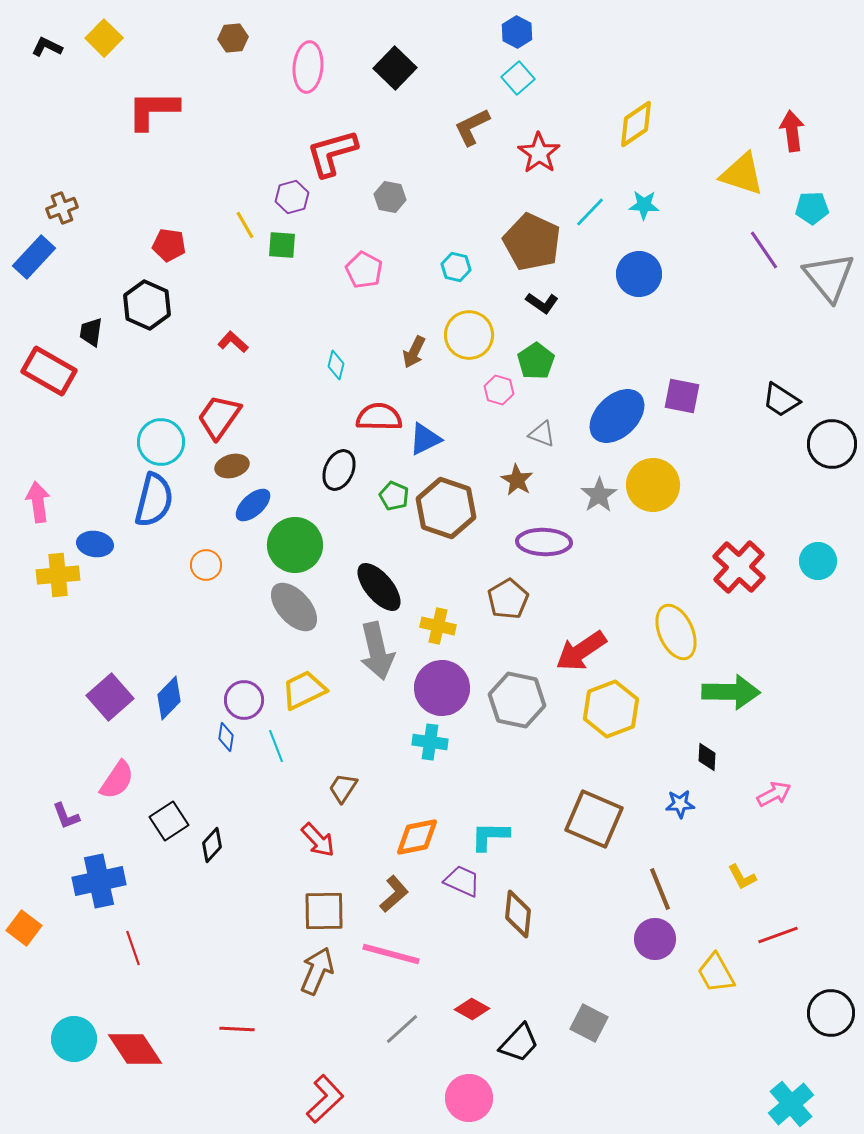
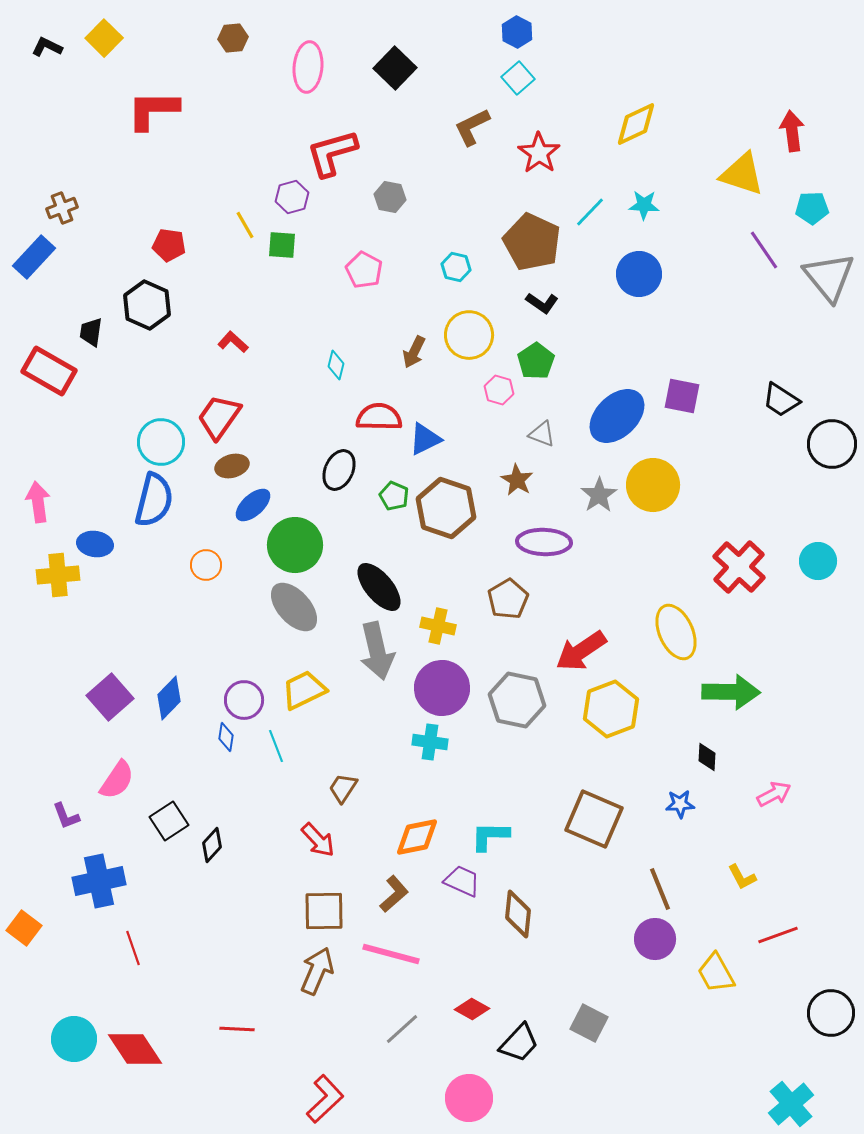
yellow diamond at (636, 124): rotated 9 degrees clockwise
